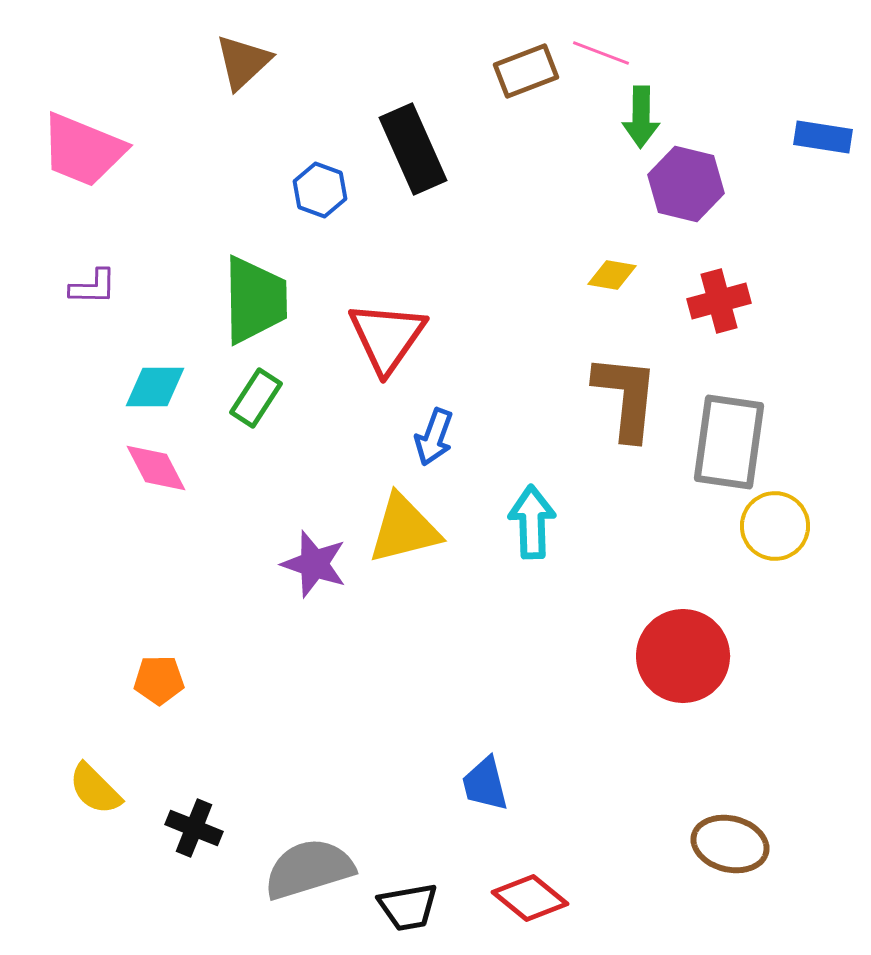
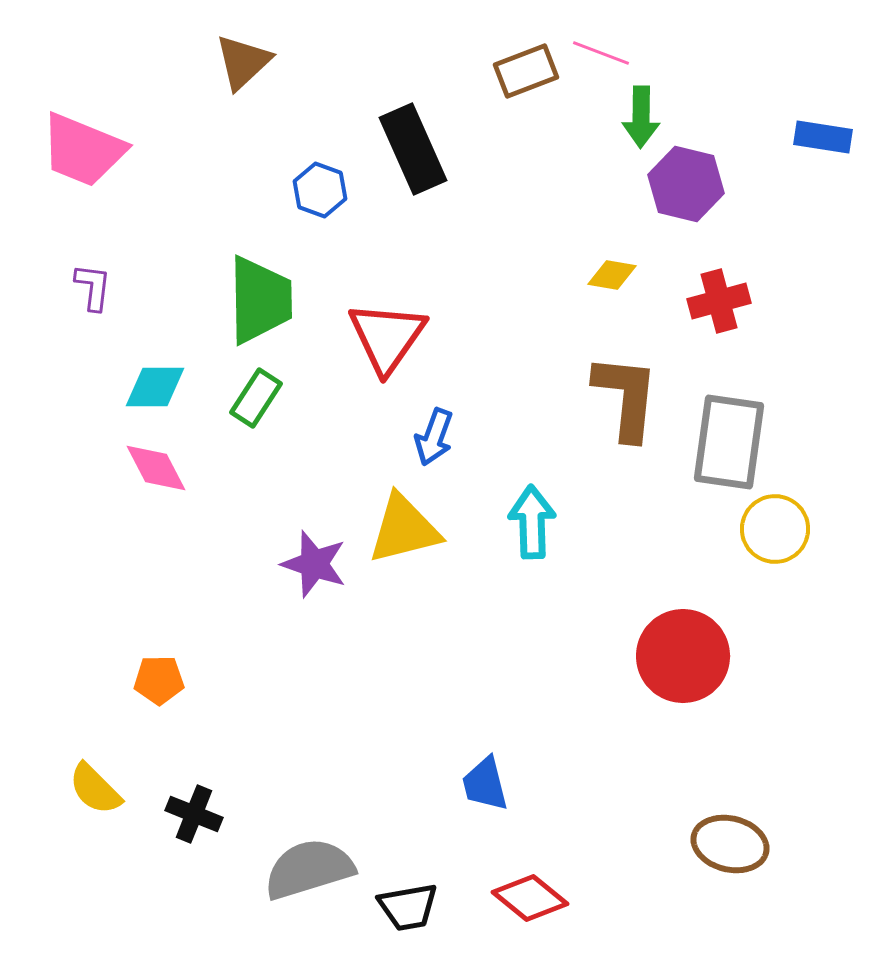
purple L-shape: rotated 84 degrees counterclockwise
green trapezoid: moved 5 px right
yellow circle: moved 3 px down
black cross: moved 14 px up
